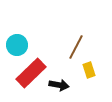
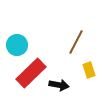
brown line: moved 5 px up
